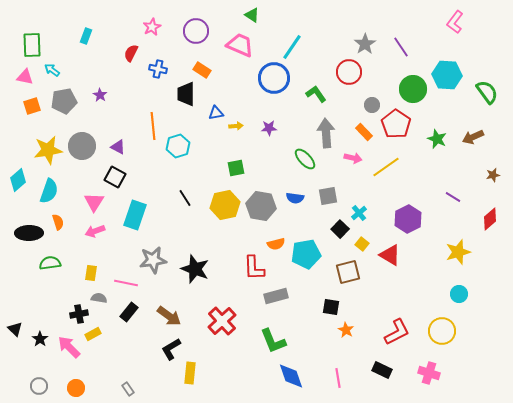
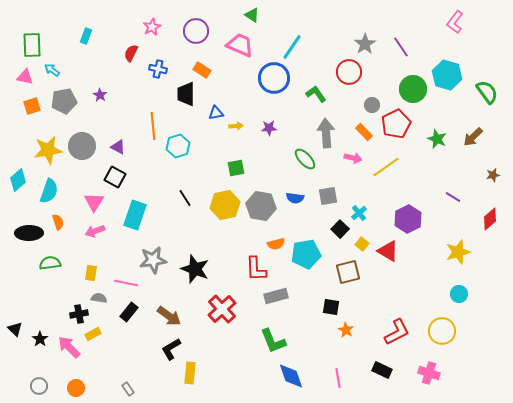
cyan hexagon at (447, 75): rotated 12 degrees clockwise
red pentagon at (396, 124): rotated 12 degrees clockwise
brown arrow at (473, 137): rotated 20 degrees counterclockwise
red triangle at (390, 255): moved 2 px left, 4 px up
red L-shape at (254, 268): moved 2 px right, 1 px down
red cross at (222, 321): moved 12 px up
